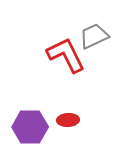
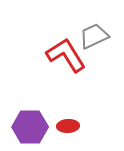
red L-shape: rotated 6 degrees counterclockwise
red ellipse: moved 6 px down
